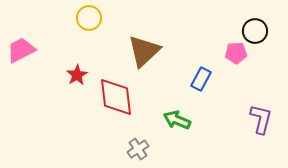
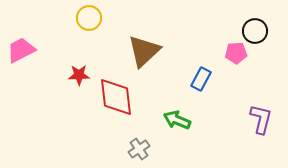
red star: moved 2 px right; rotated 30 degrees clockwise
gray cross: moved 1 px right
